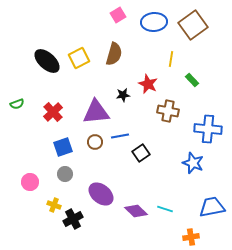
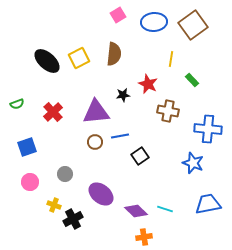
brown semicircle: rotated 10 degrees counterclockwise
blue square: moved 36 px left
black square: moved 1 px left, 3 px down
blue trapezoid: moved 4 px left, 3 px up
orange cross: moved 47 px left
